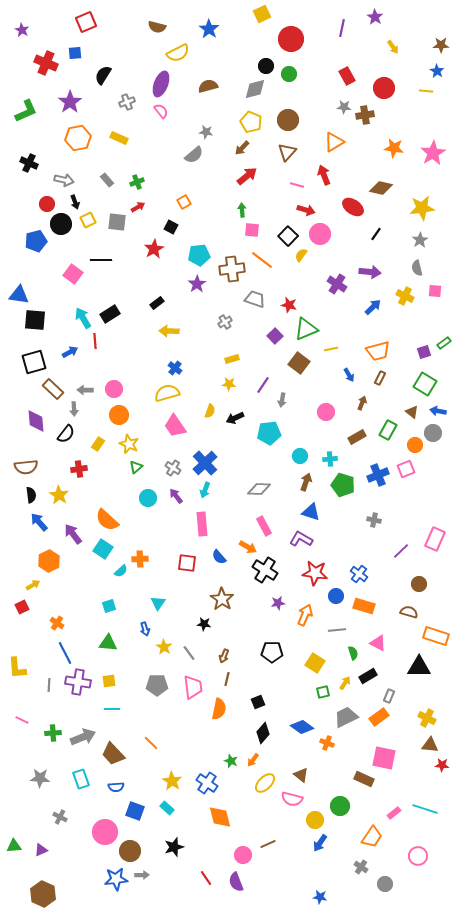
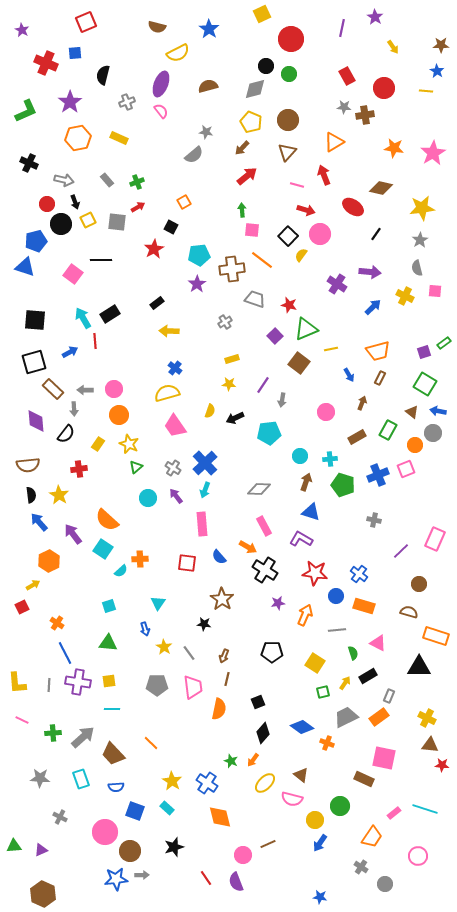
black semicircle at (103, 75): rotated 18 degrees counterclockwise
blue triangle at (19, 295): moved 6 px right, 28 px up; rotated 10 degrees clockwise
brown semicircle at (26, 467): moved 2 px right, 2 px up
yellow L-shape at (17, 668): moved 15 px down
gray arrow at (83, 737): rotated 20 degrees counterclockwise
